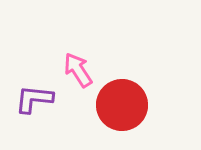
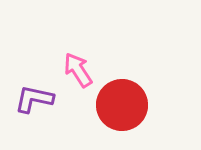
purple L-shape: rotated 6 degrees clockwise
